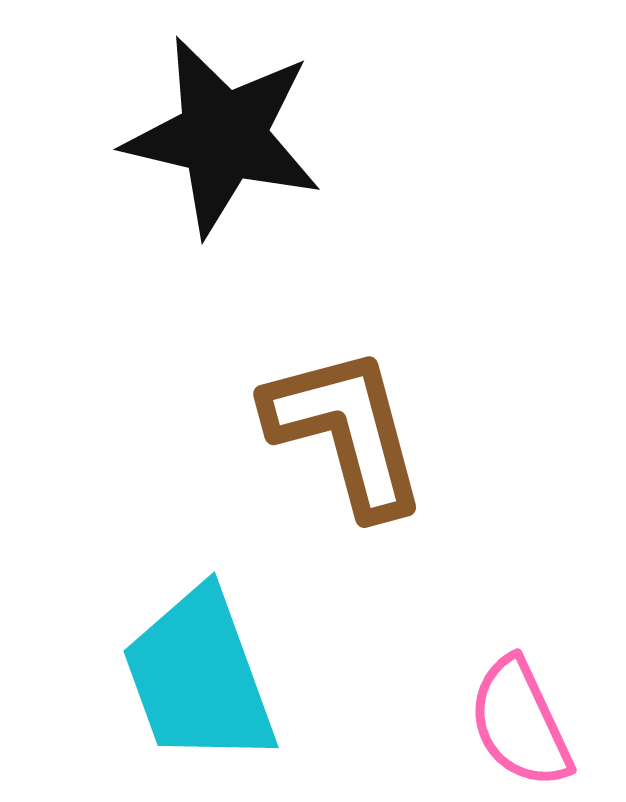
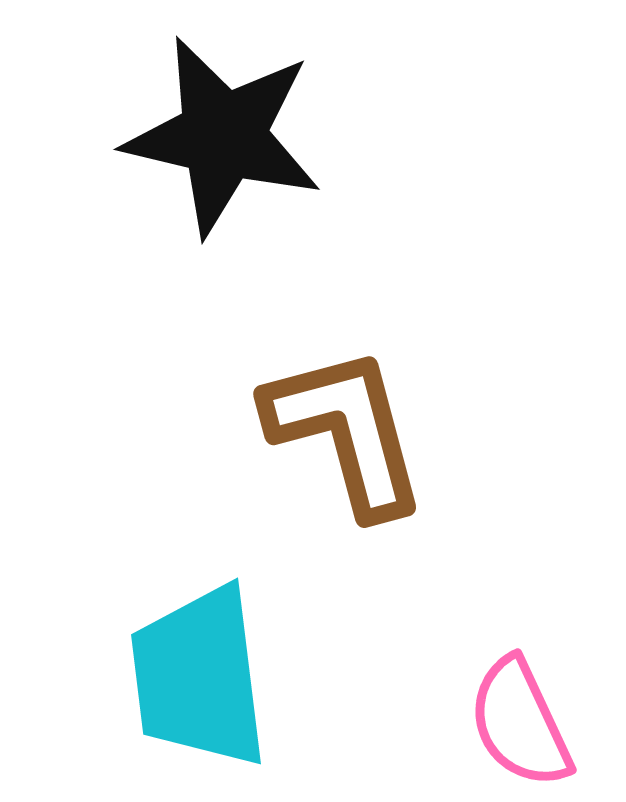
cyan trapezoid: rotated 13 degrees clockwise
